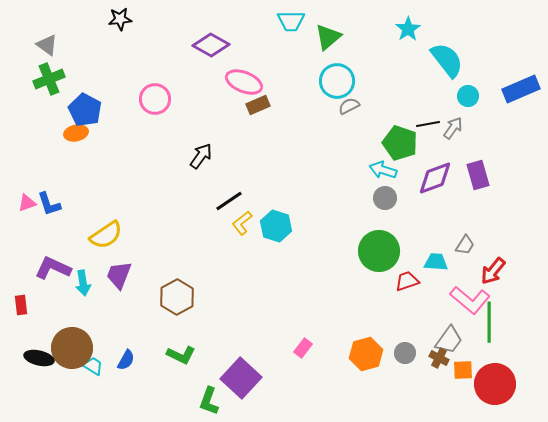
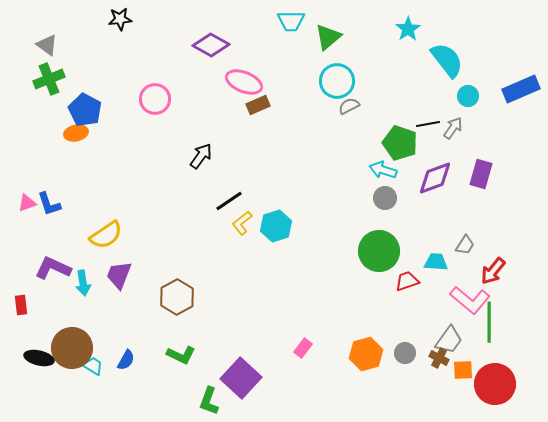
purple rectangle at (478, 175): moved 3 px right, 1 px up; rotated 32 degrees clockwise
cyan hexagon at (276, 226): rotated 24 degrees clockwise
